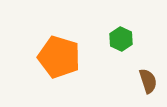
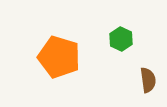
brown semicircle: moved 1 px up; rotated 10 degrees clockwise
